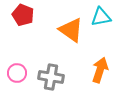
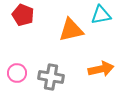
cyan triangle: moved 2 px up
orange triangle: rotated 48 degrees counterclockwise
orange arrow: moved 1 px right, 1 px up; rotated 60 degrees clockwise
